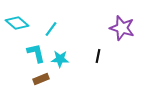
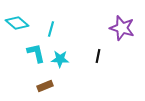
cyan line: rotated 21 degrees counterclockwise
brown rectangle: moved 4 px right, 7 px down
